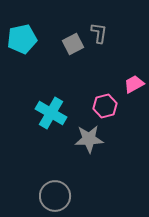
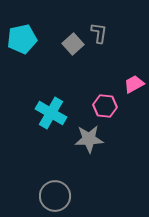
gray square: rotated 15 degrees counterclockwise
pink hexagon: rotated 20 degrees clockwise
